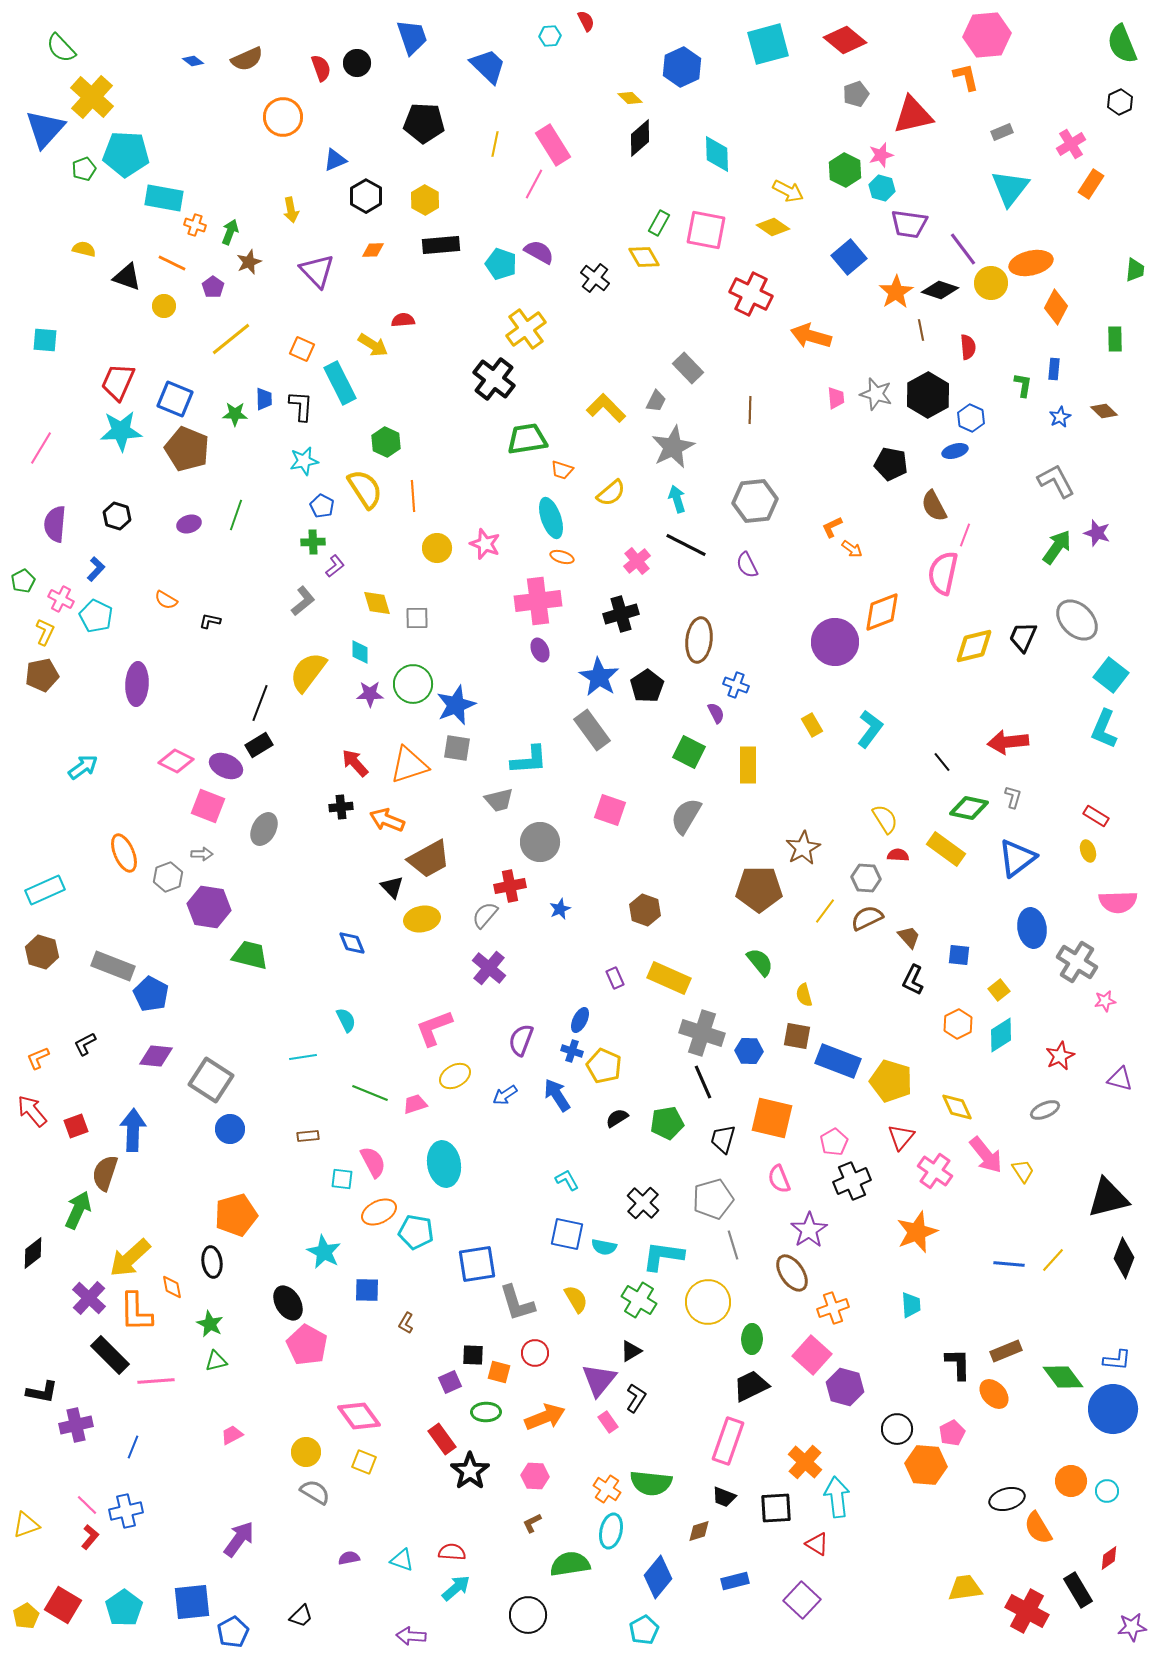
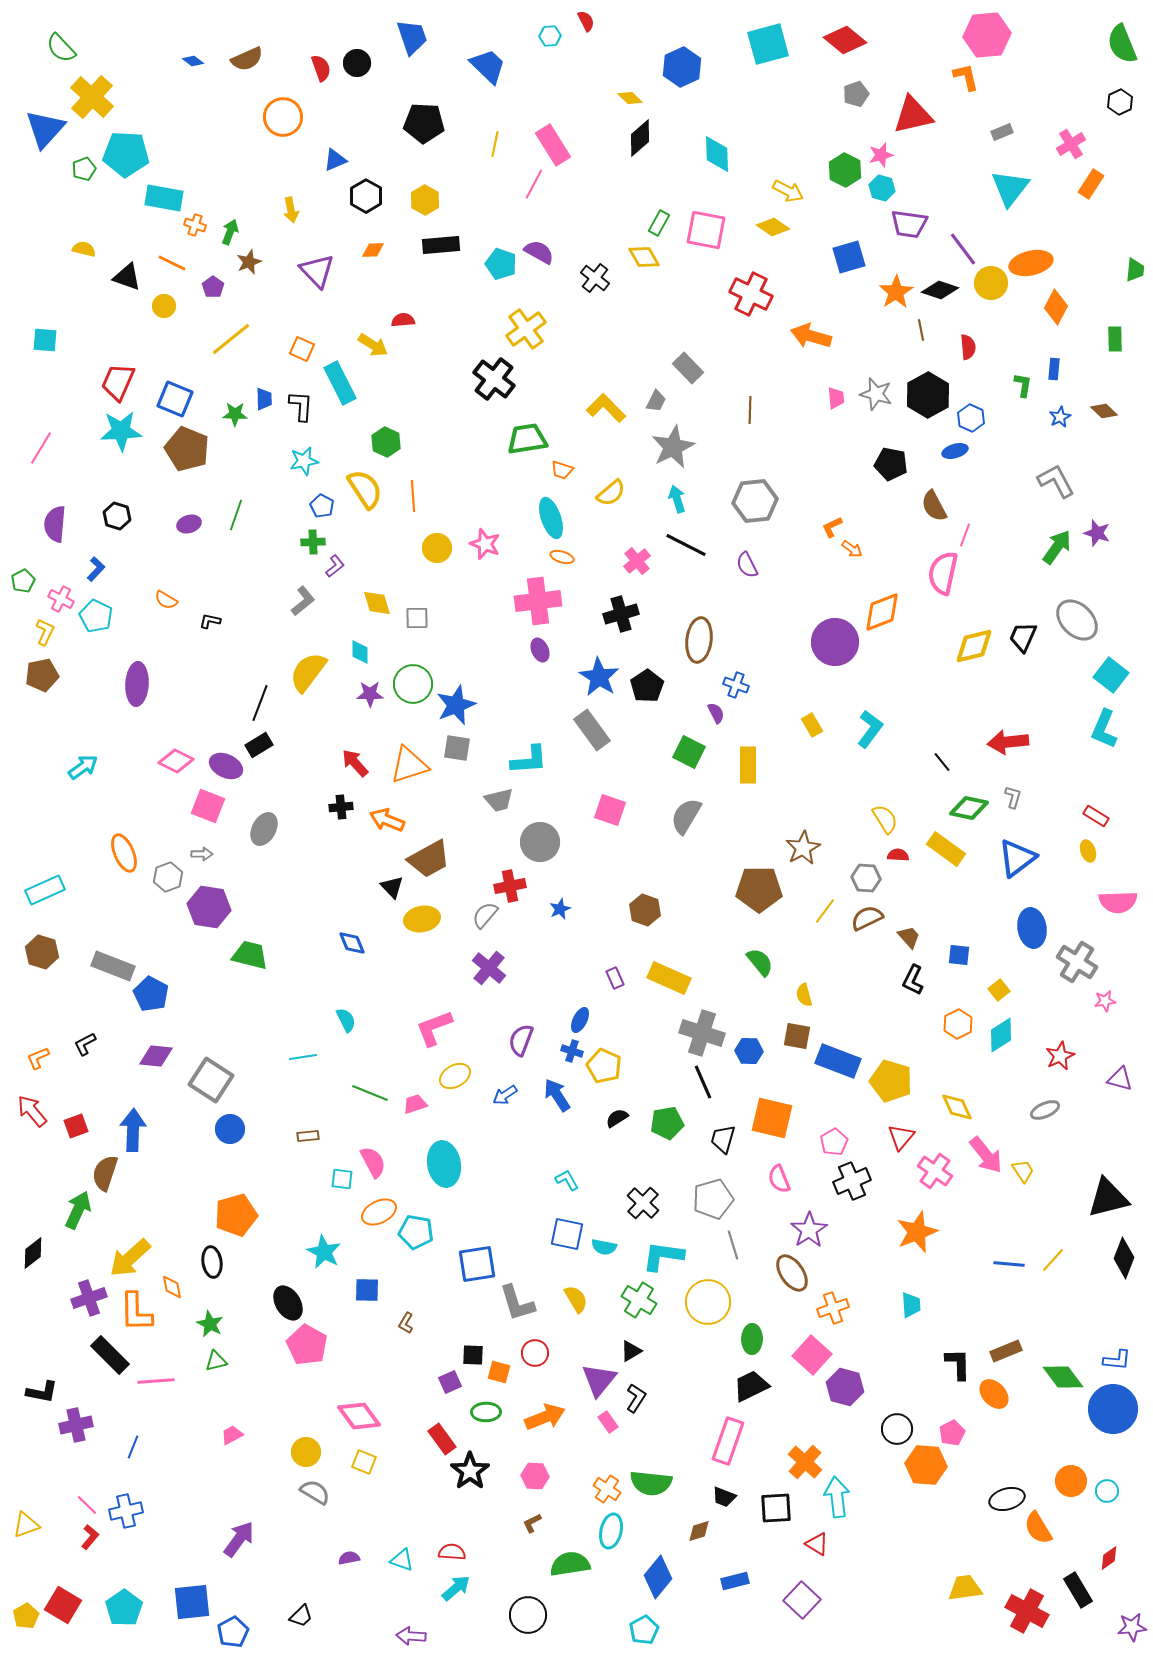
blue square at (849, 257): rotated 24 degrees clockwise
purple cross at (89, 1298): rotated 28 degrees clockwise
